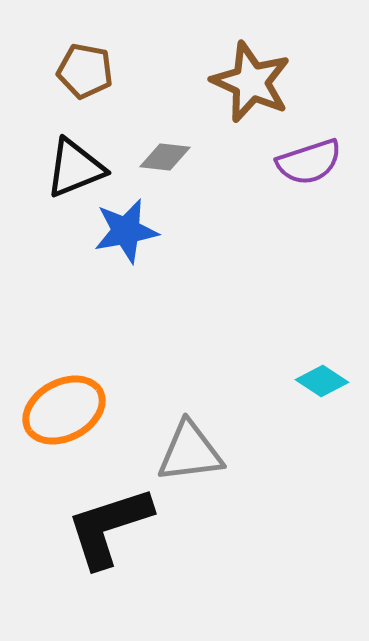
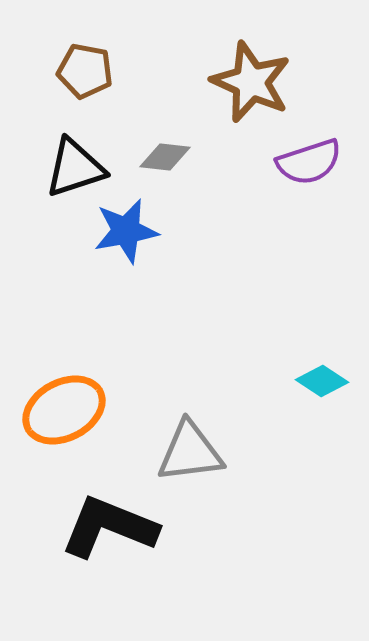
black triangle: rotated 4 degrees clockwise
black L-shape: rotated 40 degrees clockwise
